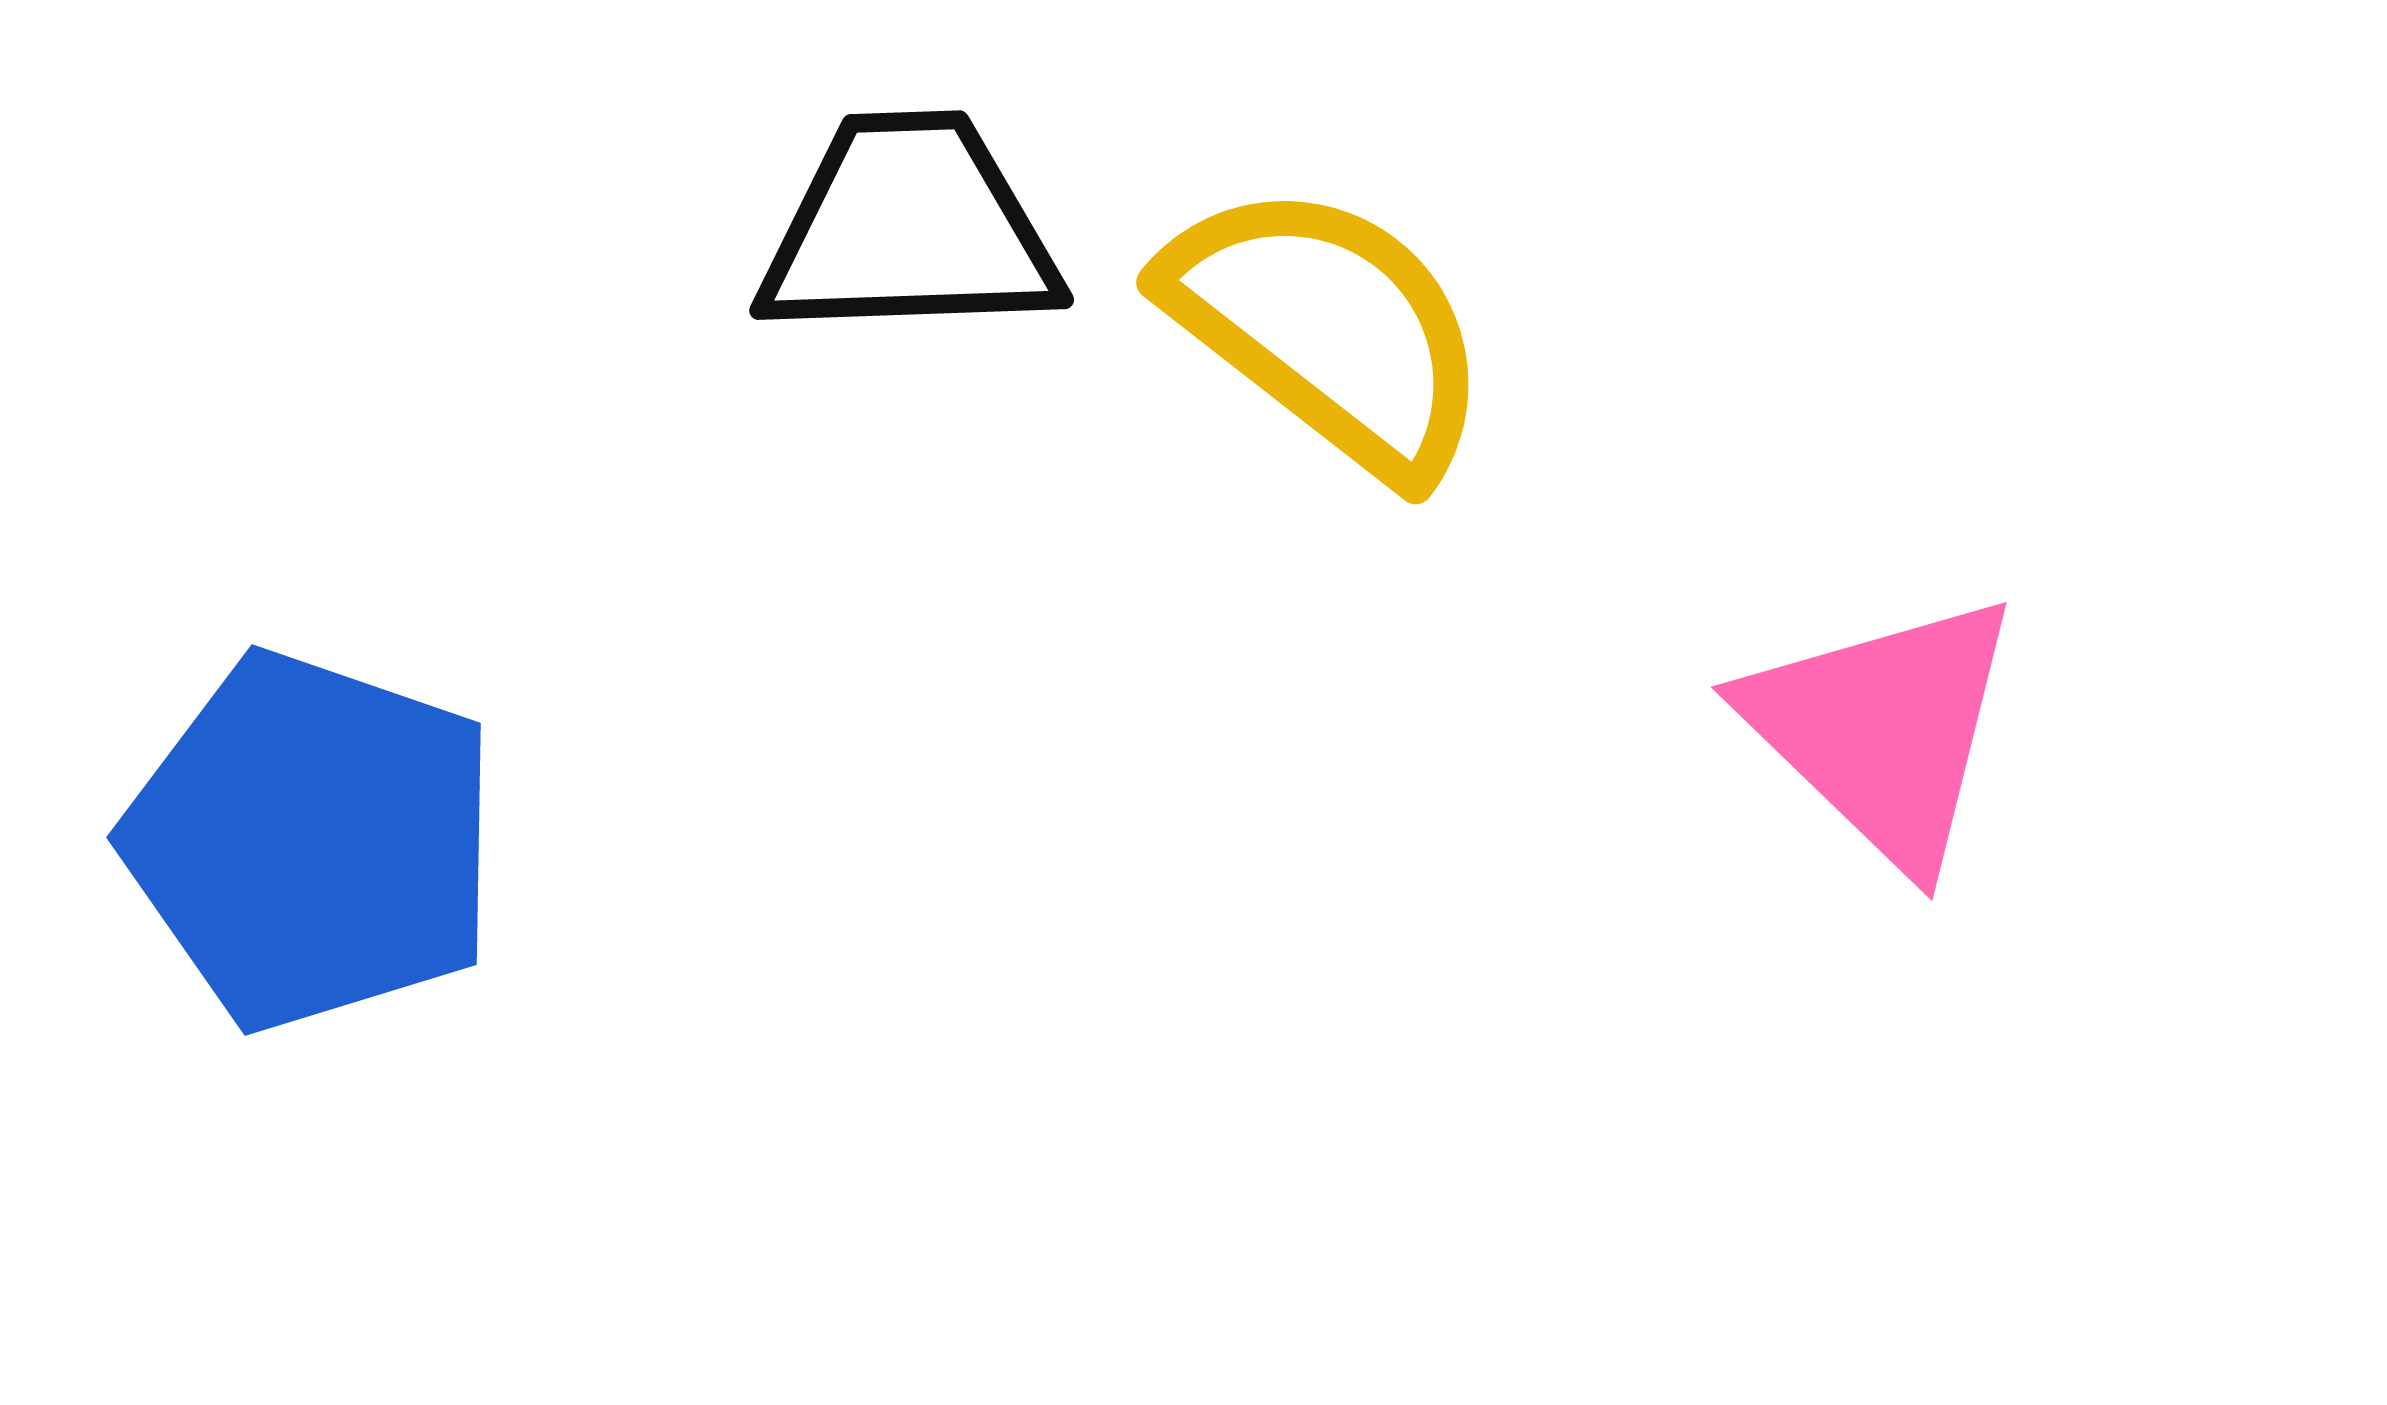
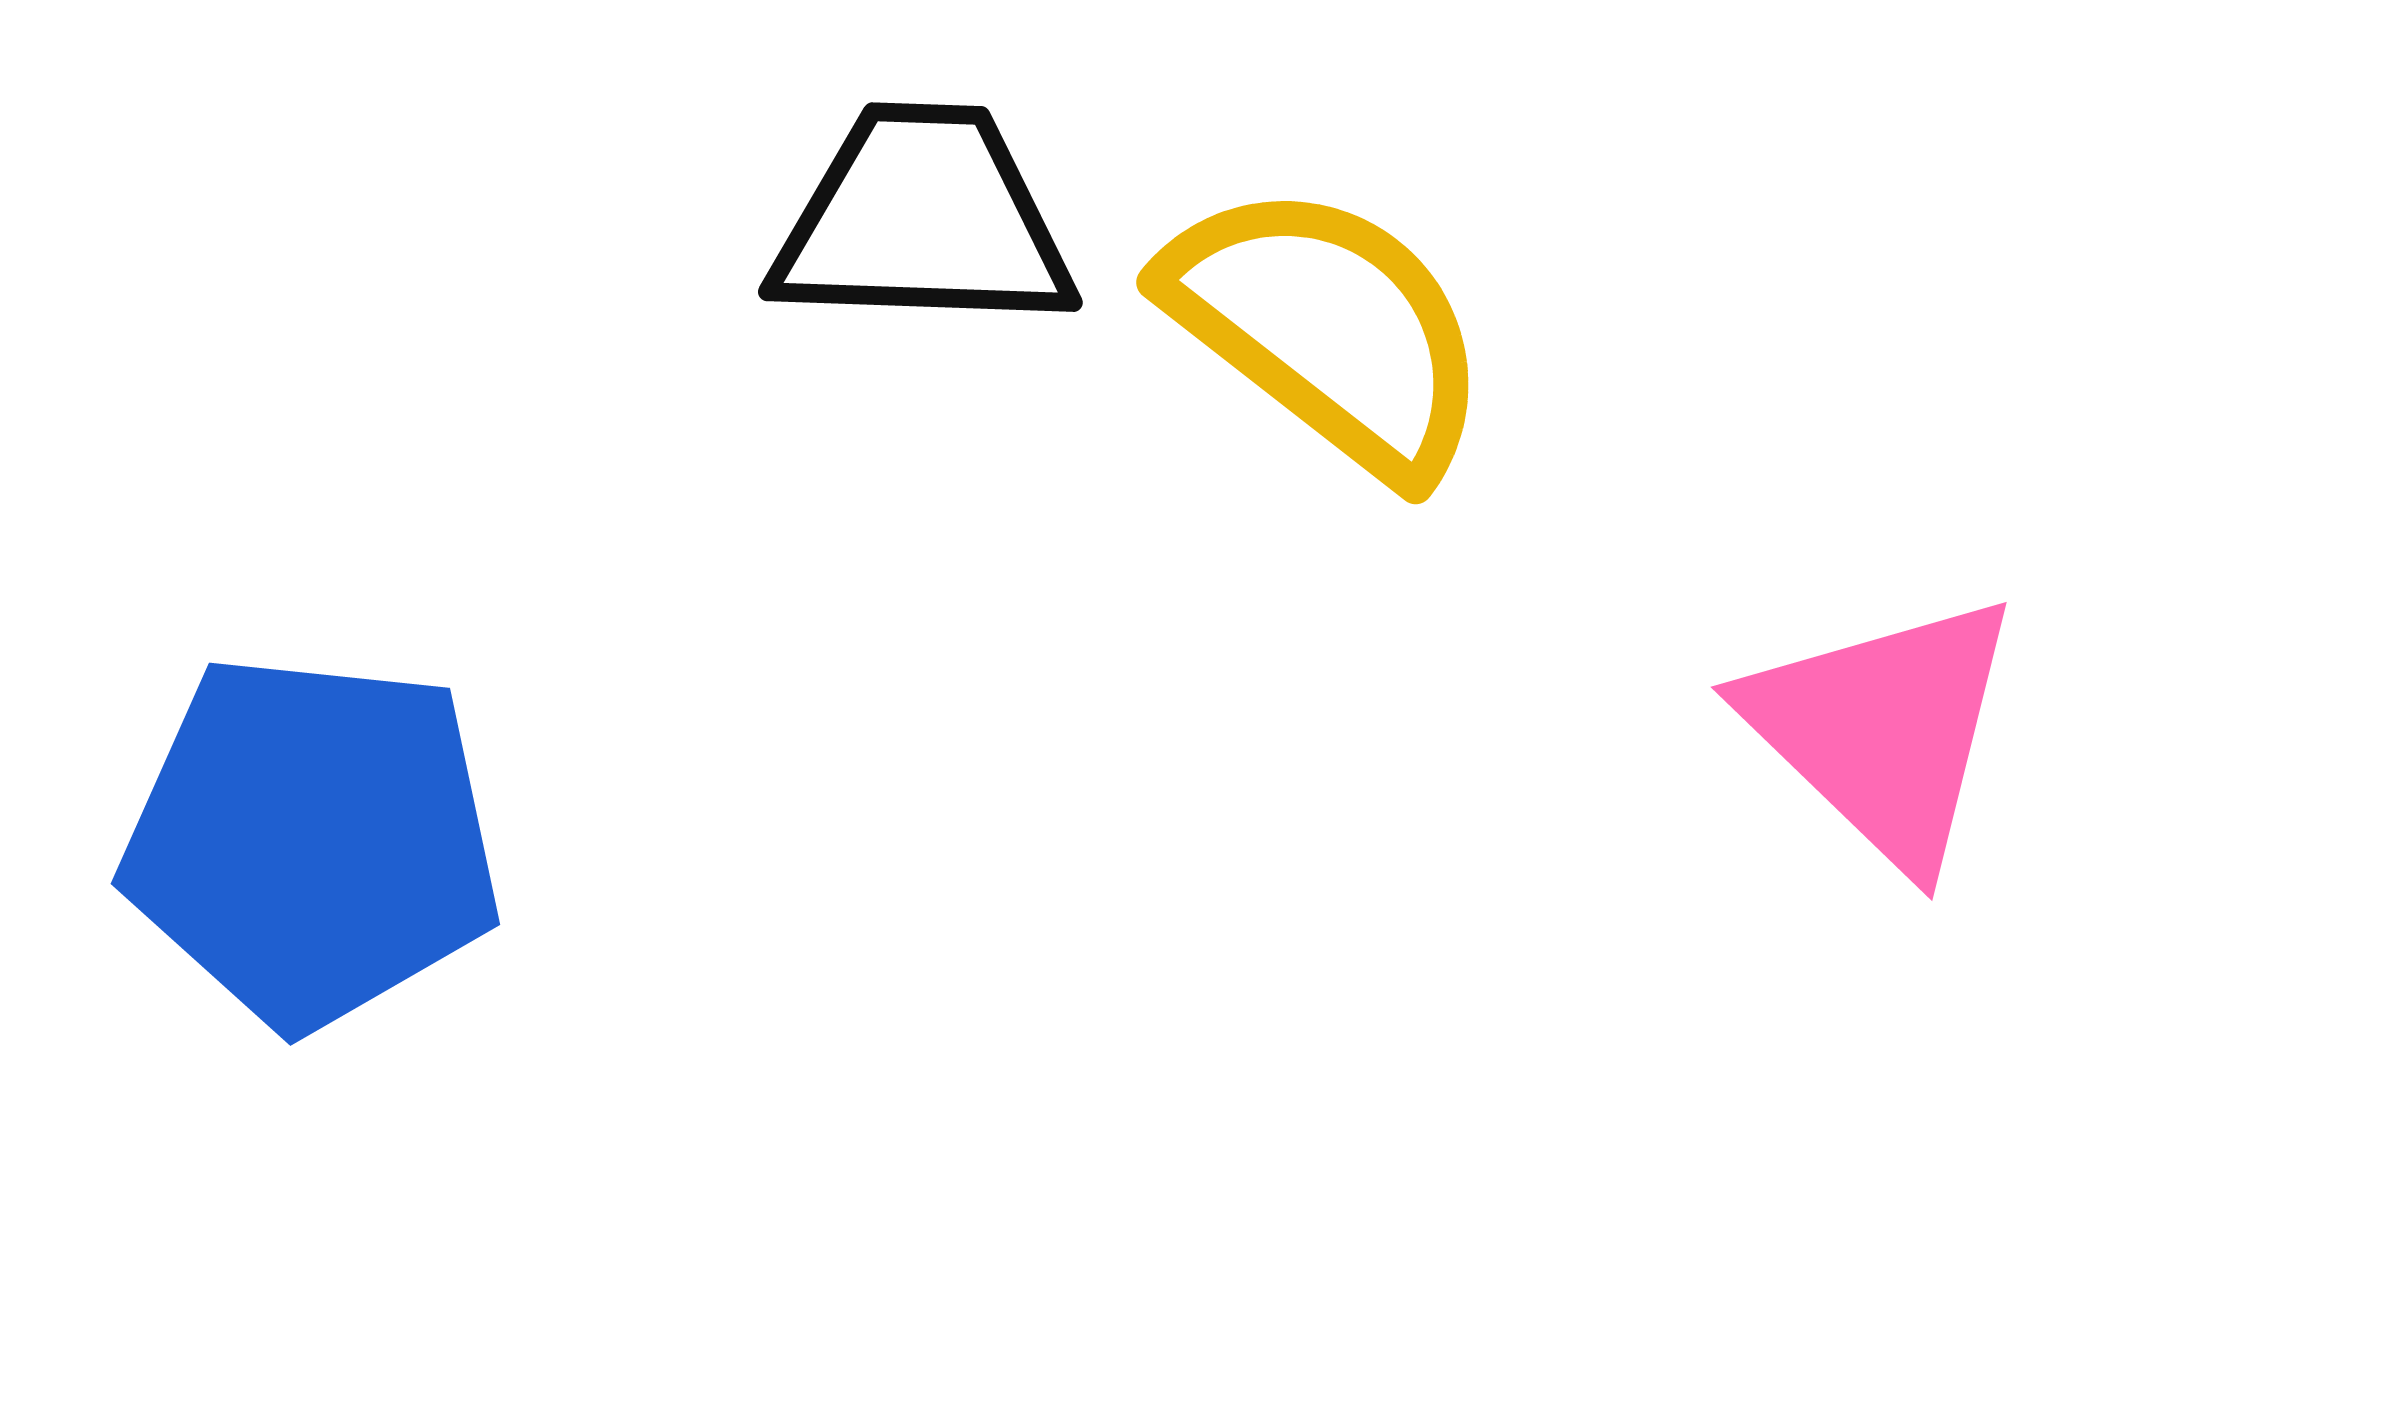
black trapezoid: moved 14 px right, 8 px up; rotated 4 degrees clockwise
blue pentagon: rotated 13 degrees counterclockwise
